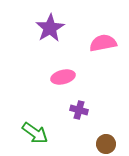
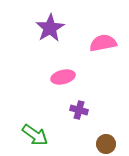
green arrow: moved 2 px down
